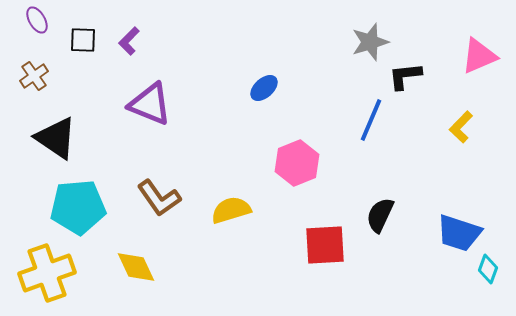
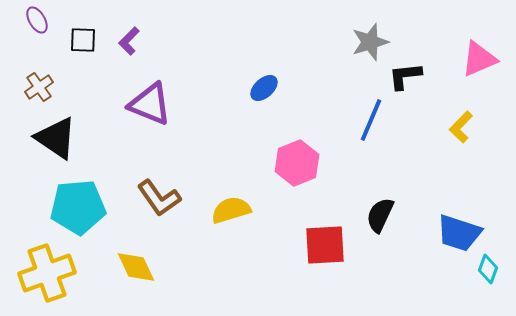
pink triangle: moved 3 px down
brown cross: moved 5 px right, 11 px down
